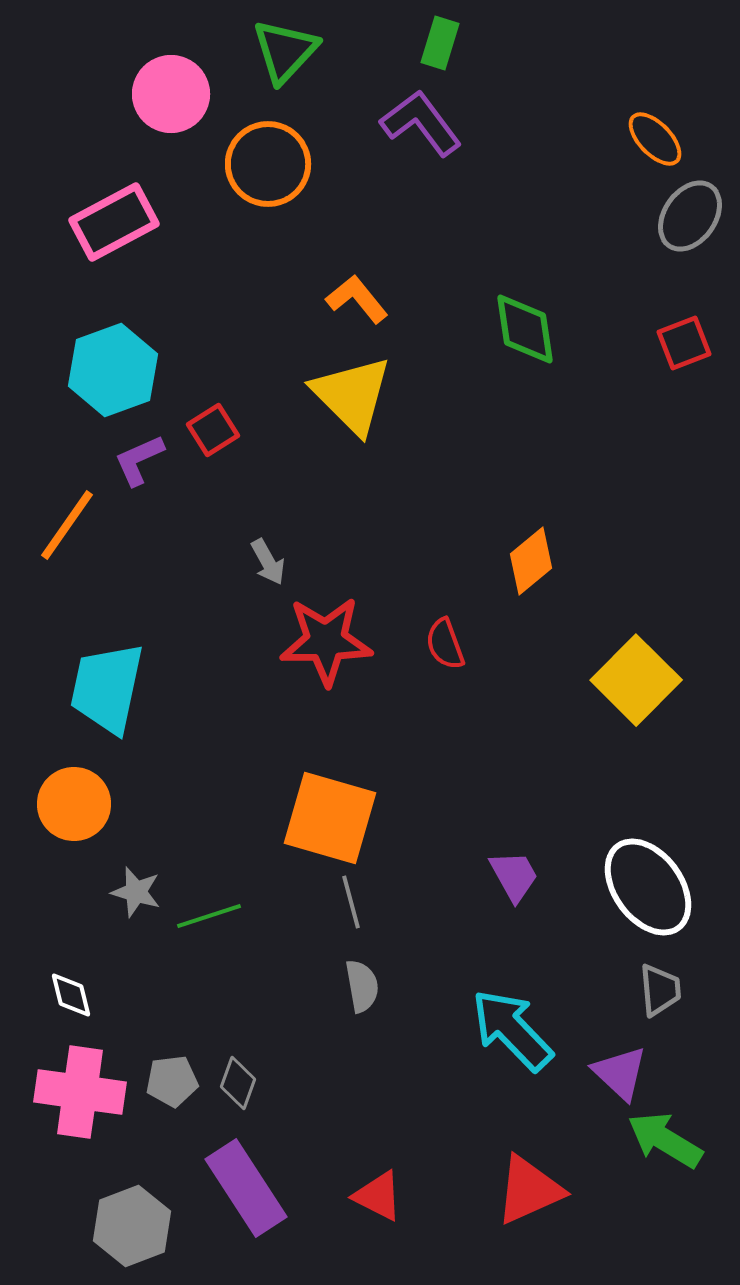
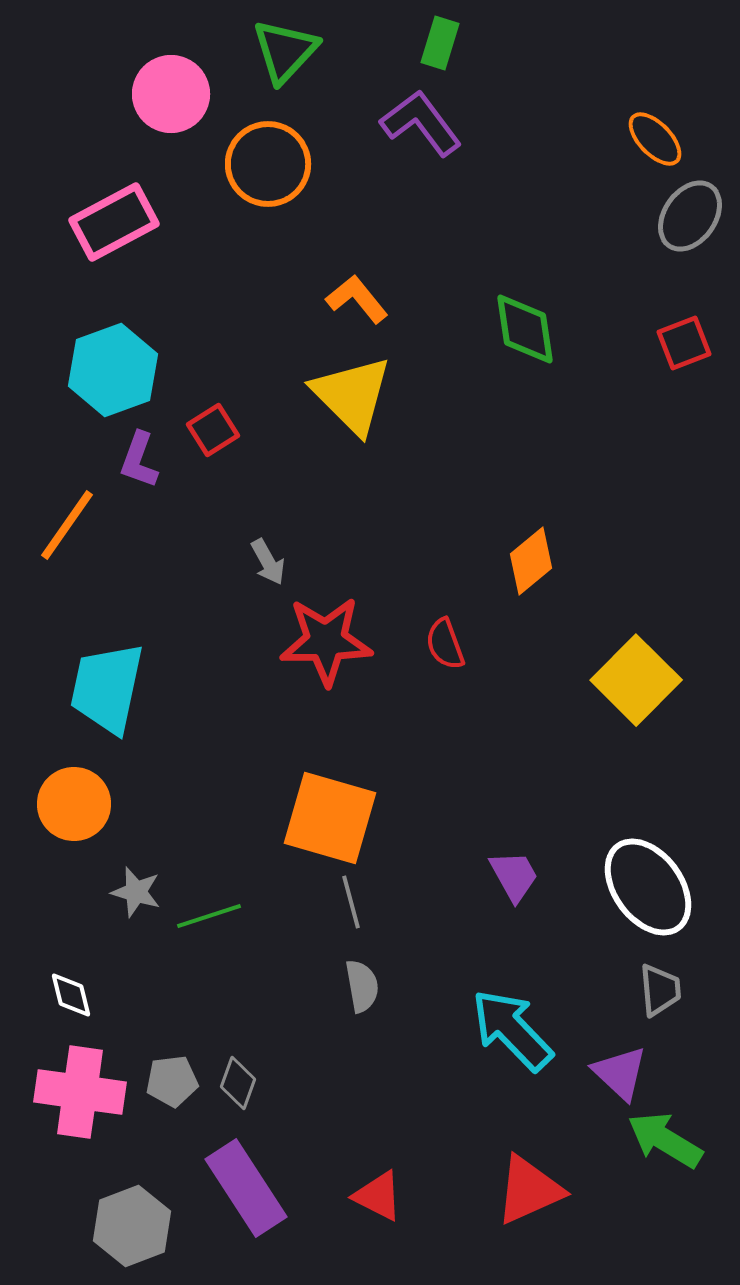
purple L-shape at (139, 460): rotated 46 degrees counterclockwise
